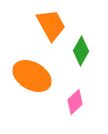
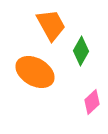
orange ellipse: moved 3 px right, 4 px up
pink diamond: moved 17 px right
